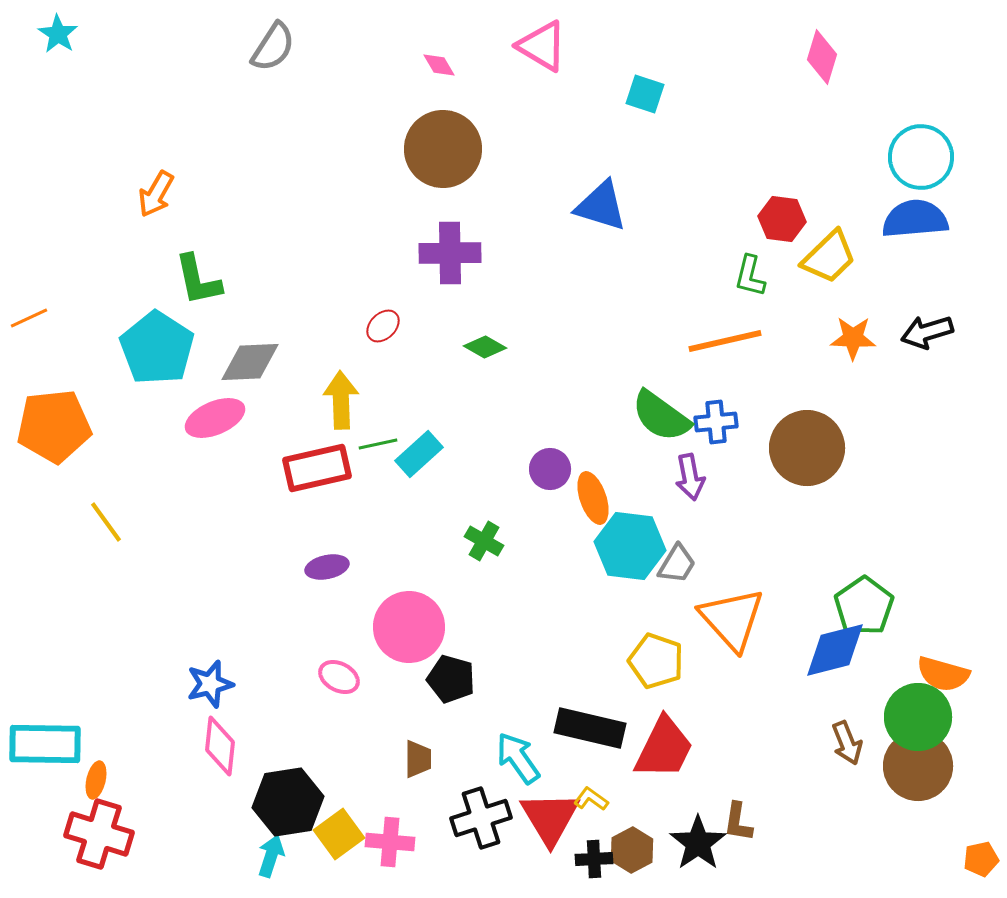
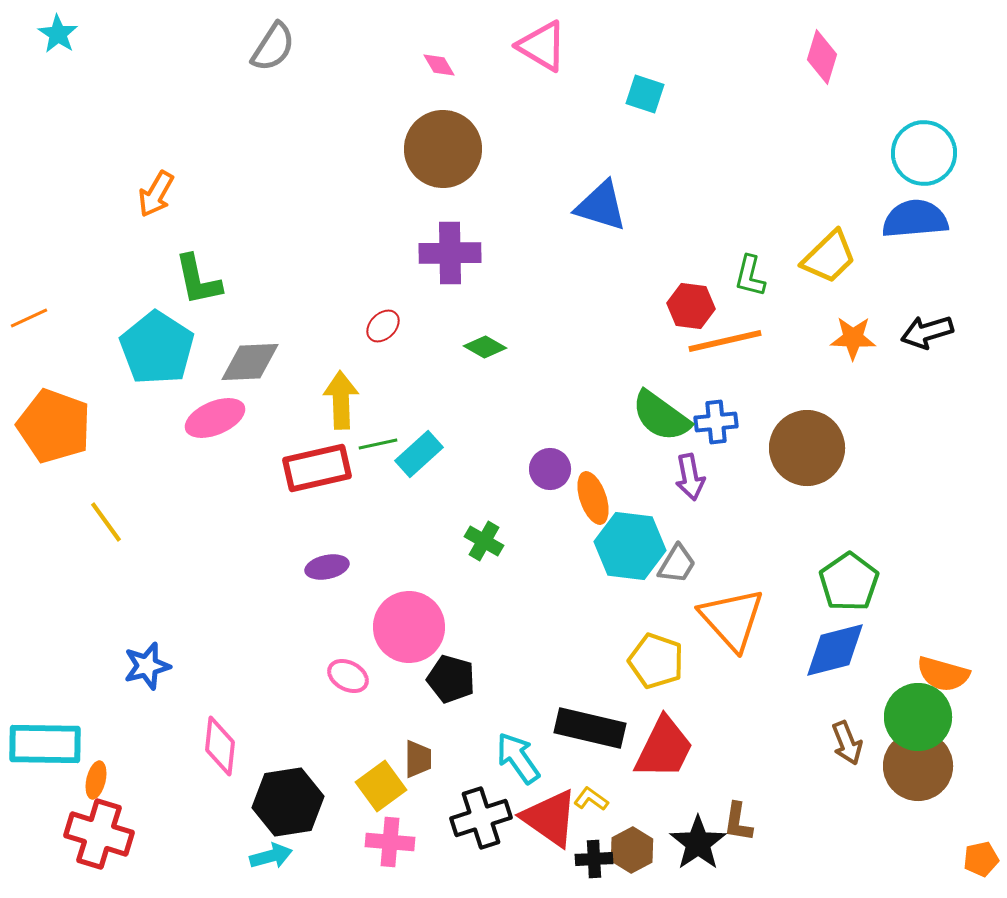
cyan circle at (921, 157): moved 3 px right, 4 px up
red hexagon at (782, 219): moved 91 px left, 87 px down
orange pentagon at (54, 426): rotated 26 degrees clockwise
green pentagon at (864, 606): moved 15 px left, 24 px up
pink ellipse at (339, 677): moved 9 px right, 1 px up
blue star at (210, 684): moved 63 px left, 18 px up
red triangle at (550, 818): rotated 24 degrees counterclockwise
yellow square at (339, 834): moved 42 px right, 48 px up
cyan arrow at (271, 856): rotated 57 degrees clockwise
